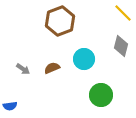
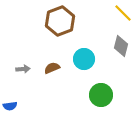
gray arrow: rotated 40 degrees counterclockwise
